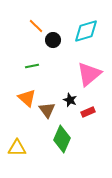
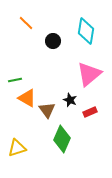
orange line: moved 10 px left, 3 px up
cyan diamond: rotated 64 degrees counterclockwise
black circle: moved 1 px down
green line: moved 17 px left, 14 px down
orange triangle: rotated 12 degrees counterclockwise
red rectangle: moved 2 px right
yellow triangle: rotated 18 degrees counterclockwise
